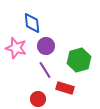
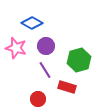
blue diamond: rotated 55 degrees counterclockwise
red rectangle: moved 2 px right, 1 px up
